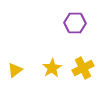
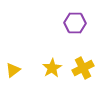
yellow triangle: moved 2 px left
